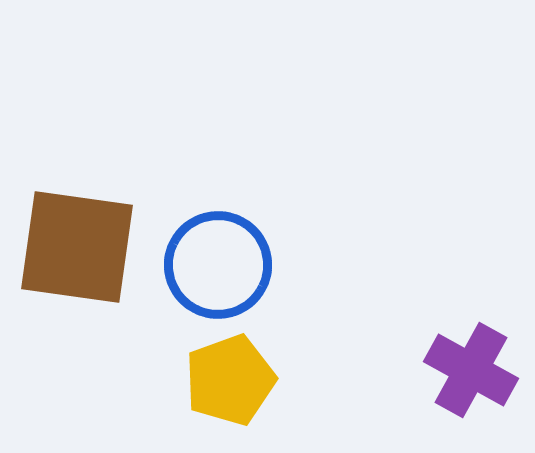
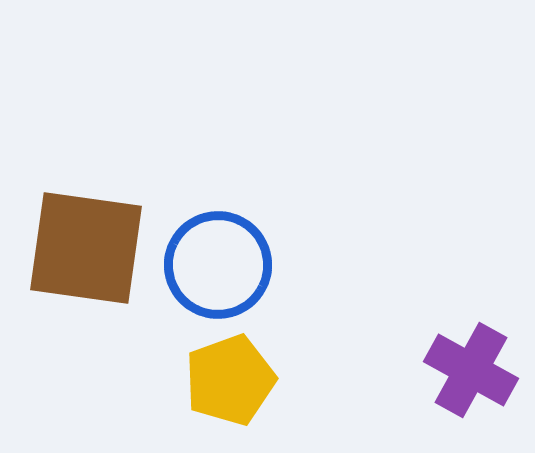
brown square: moved 9 px right, 1 px down
